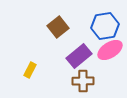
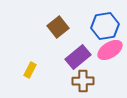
purple rectangle: moved 1 px left, 1 px down
